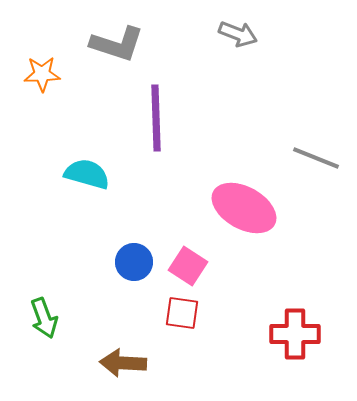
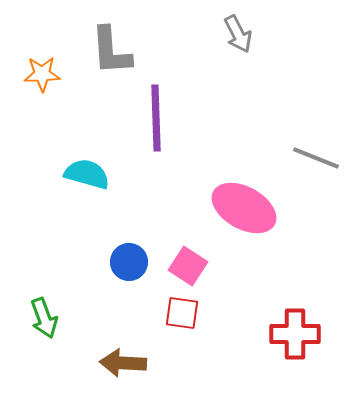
gray arrow: rotated 42 degrees clockwise
gray L-shape: moved 6 px left, 7 px down; rotated 68 degrees clockwise
blue circle: moved 5 px left
